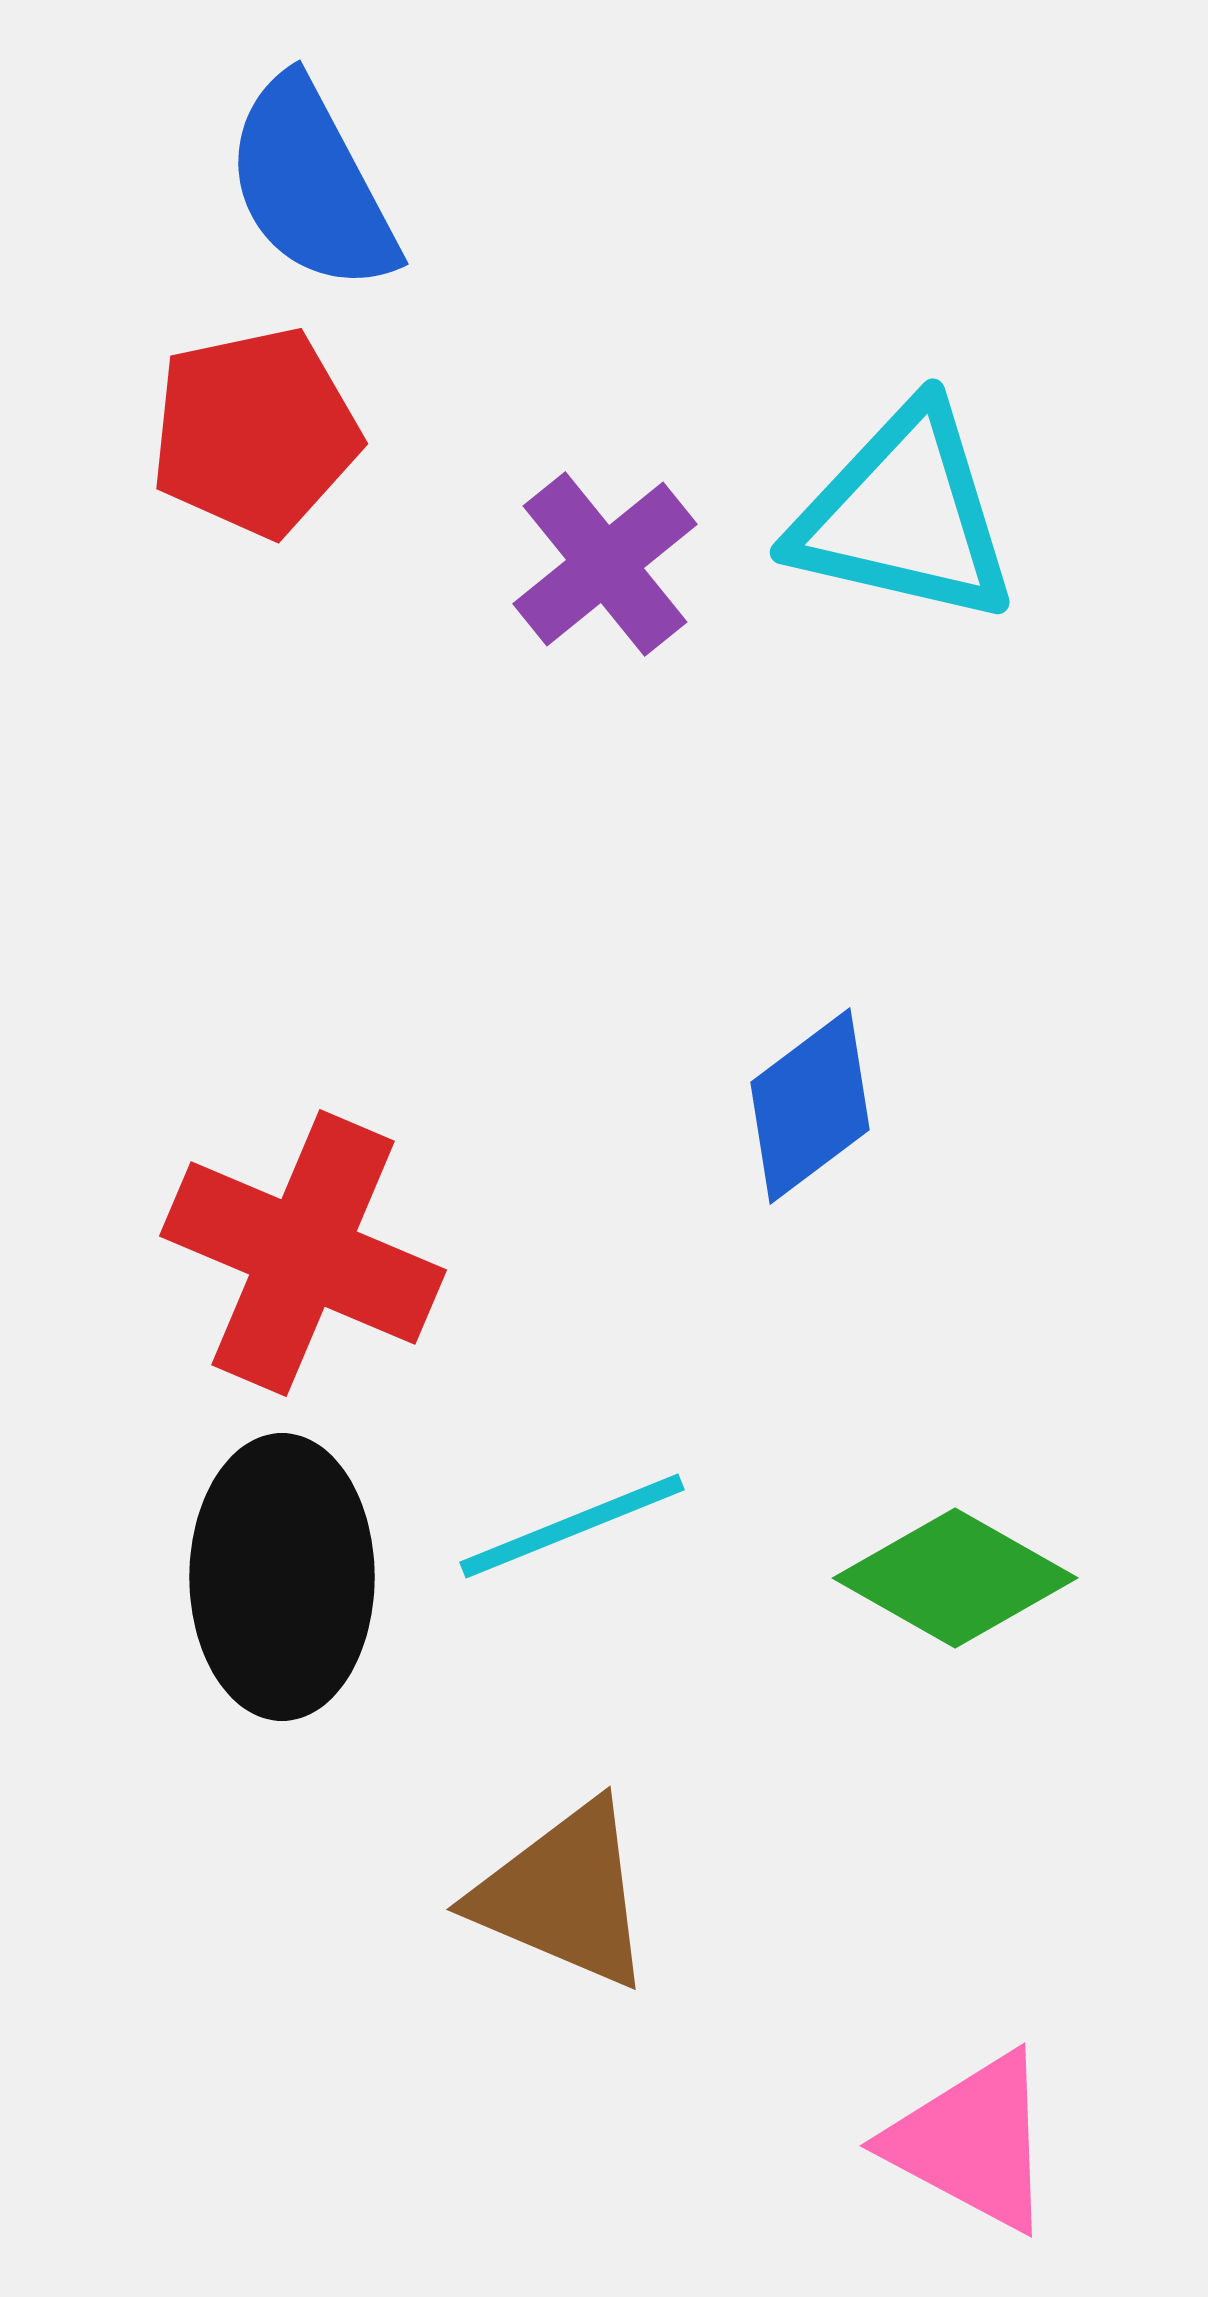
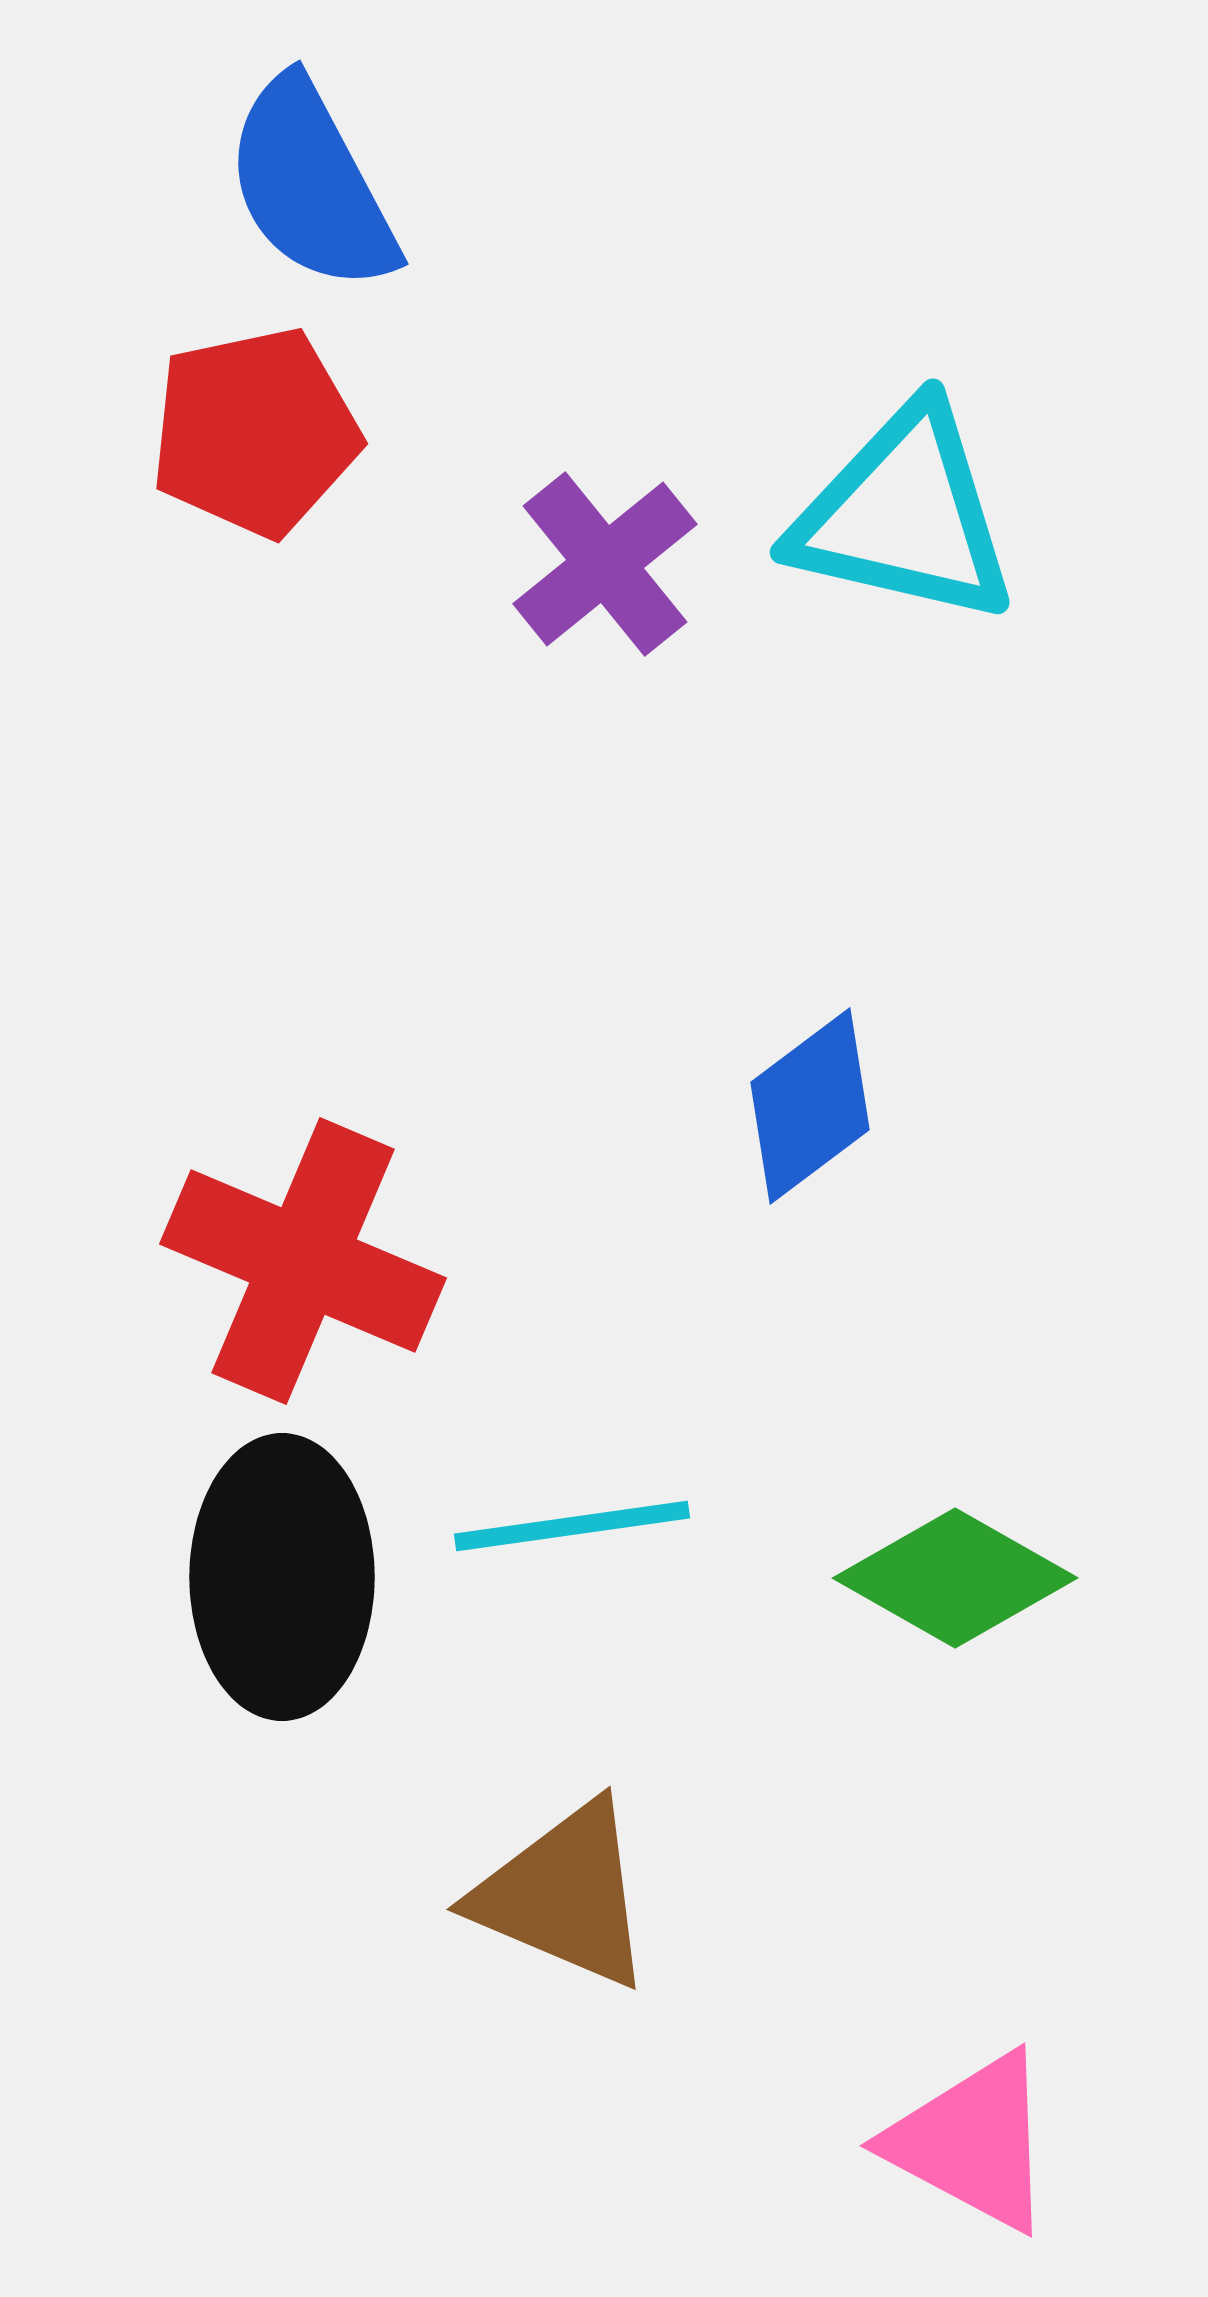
red cross: moved 8 px down
cyan line: rotated 14 degrees clockwise
